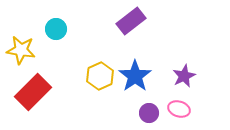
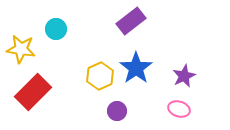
yellow star: moved 1 px up
blue star: moved 1 px right, 8 px up
purple circle: moved 32 px left, 2 px up
